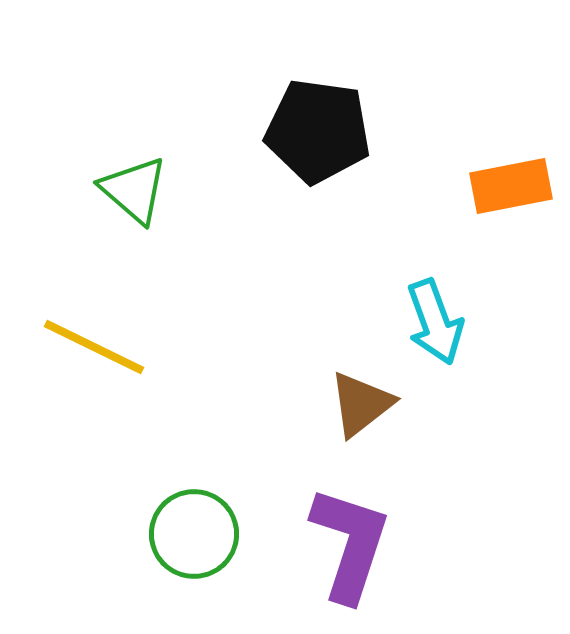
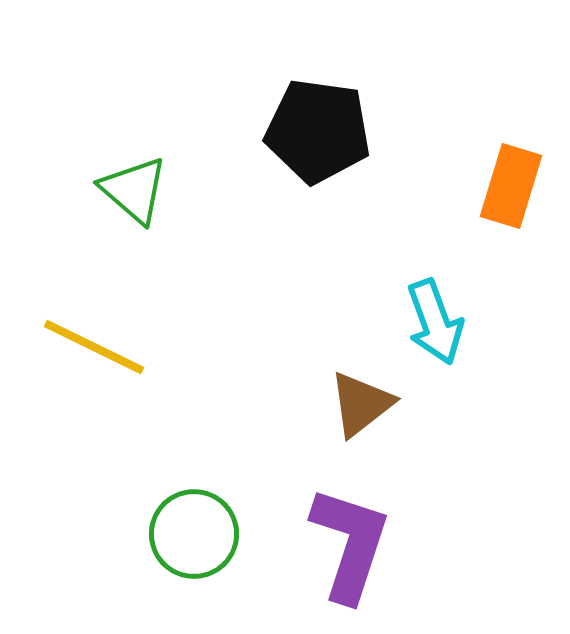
orange rectangle: rotated 62 degrees counterclockwise
